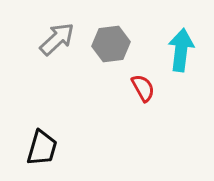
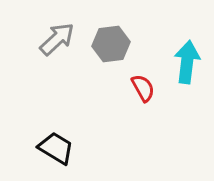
cyan arrow: moved 6 px right, 12 px down
black trapezoid: moved 14 px right; rotated 75 degrees counterclockwise
